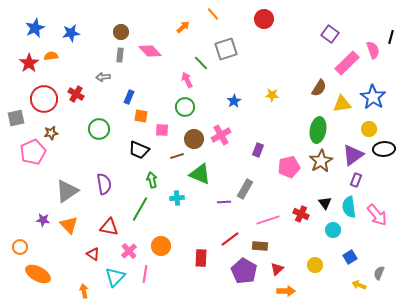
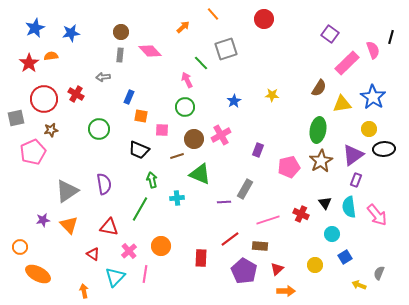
brown star at (51, 133): moved 3 px up
purple star at (43, 220): rotated 16 degrees counterclockwise
cyan circle at (333, 230): moved 1 px left, 4 px down
blue square at (350, 257): moved 5 px left
